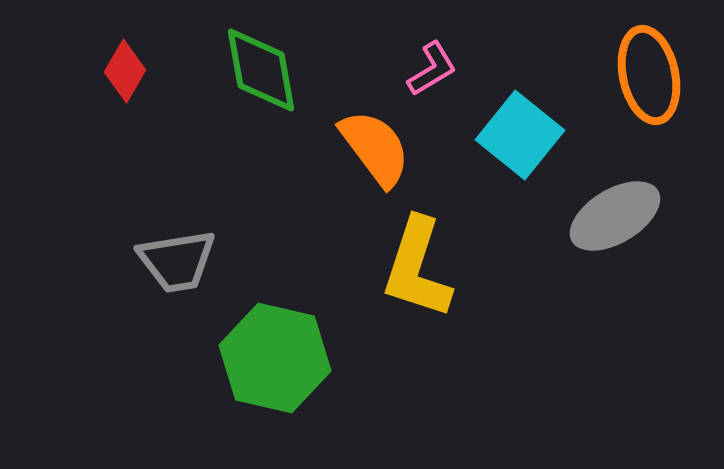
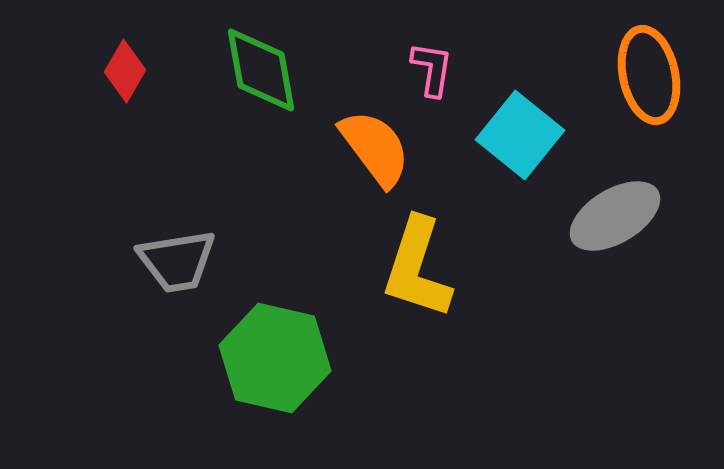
pink L-shape: rotated 50 degrees counterclockwise
